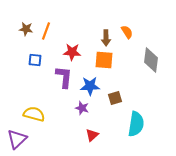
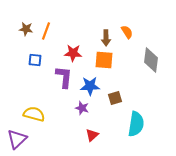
red star: moved 1 px right, 1 px down
